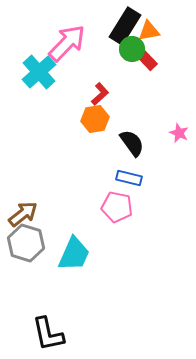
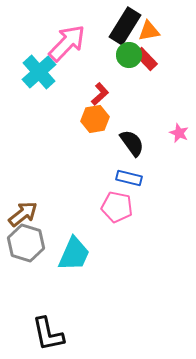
green circle: moved 3 px left, 6 px down
